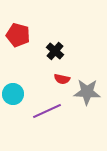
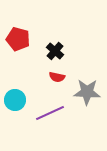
red pentagon: moved 4 px down
red semicircle: moved 5 px left, 2 px up
cyan circle: moved 2 px right, 6 px down
purple line: moved 3 px right, 2 px down
